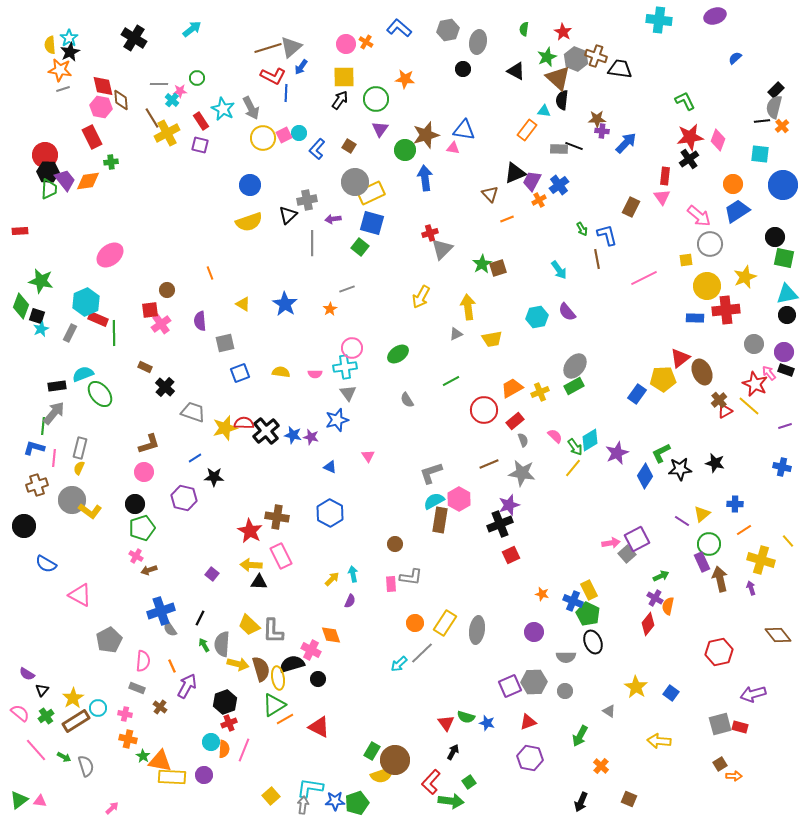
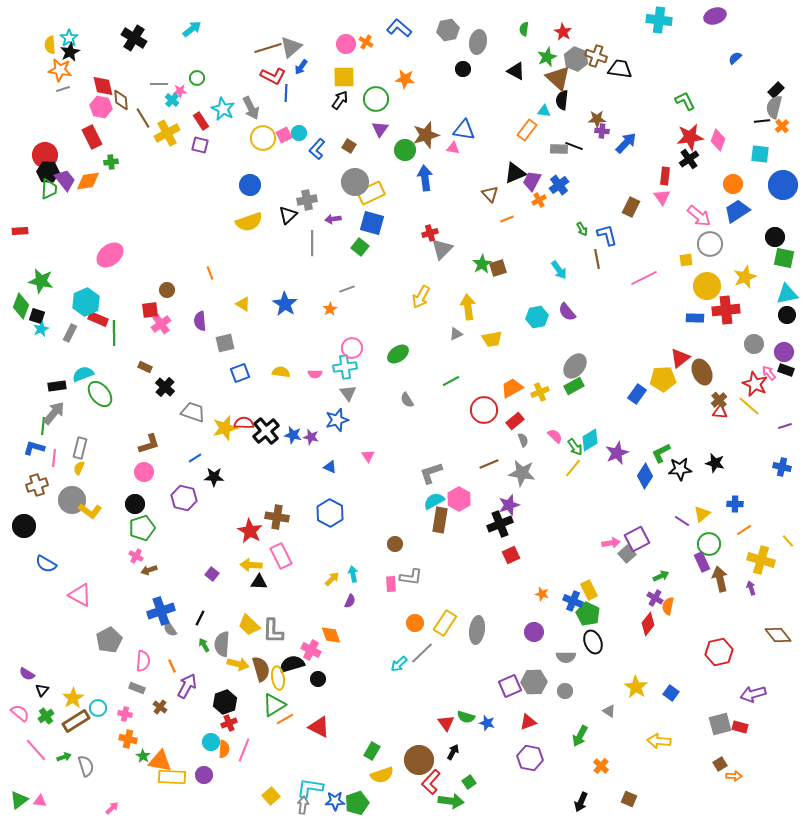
brown line at (152, 118): moved 9 px left
red triangle at (725, 411): moved 5 px left, 1 px down; rotated 35 degrees clockwise
green arrow at (64, 757): rotated 48 degrees counterclockwise
brown circle at (395, 760): moved 24 px right
